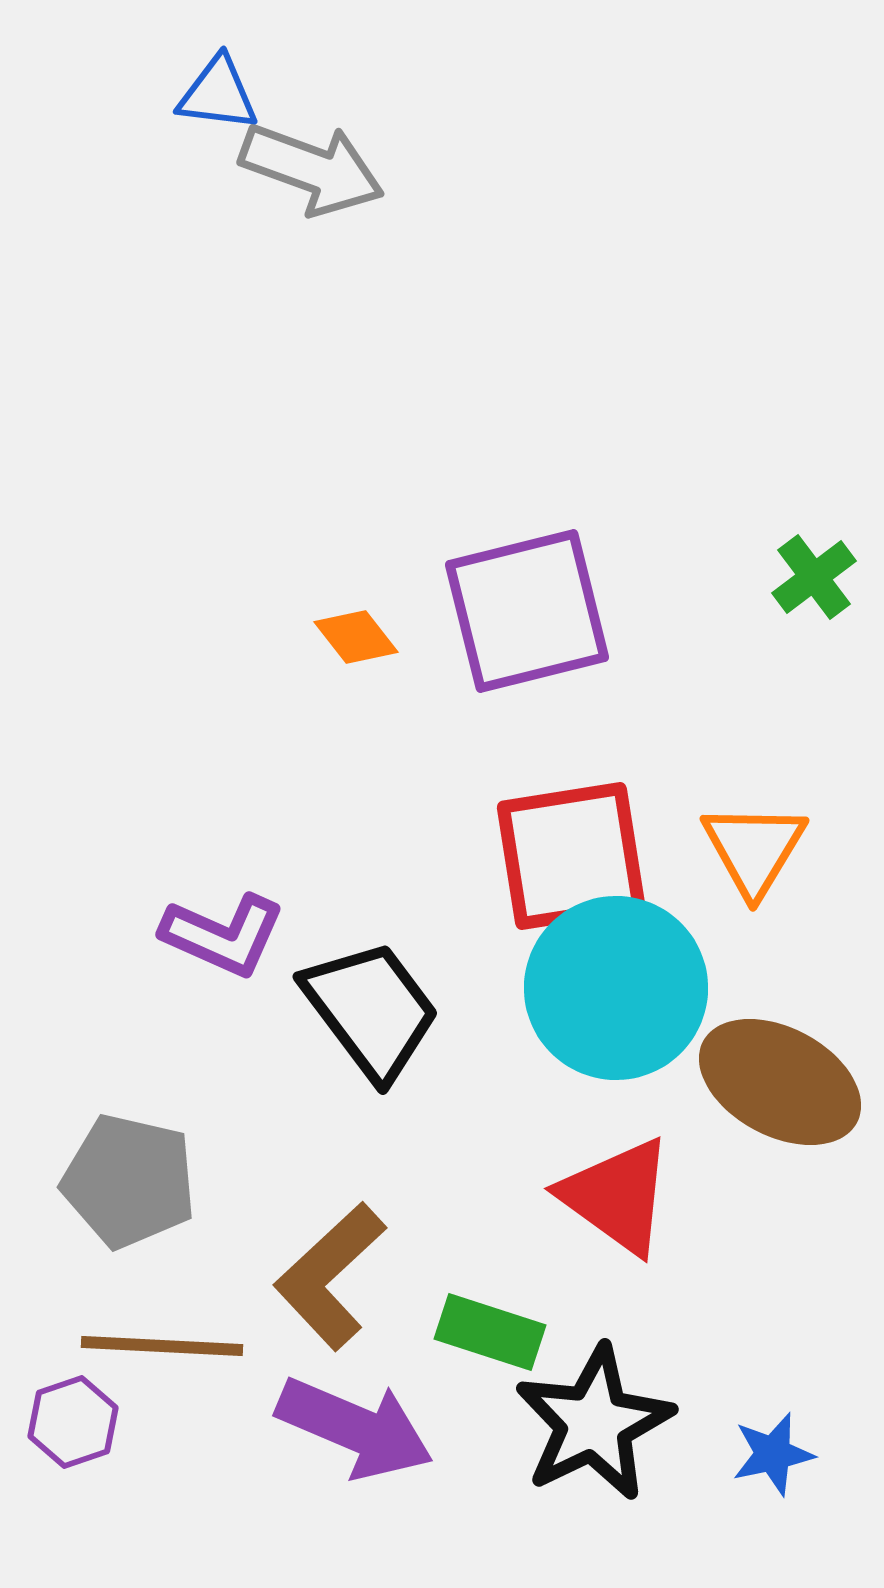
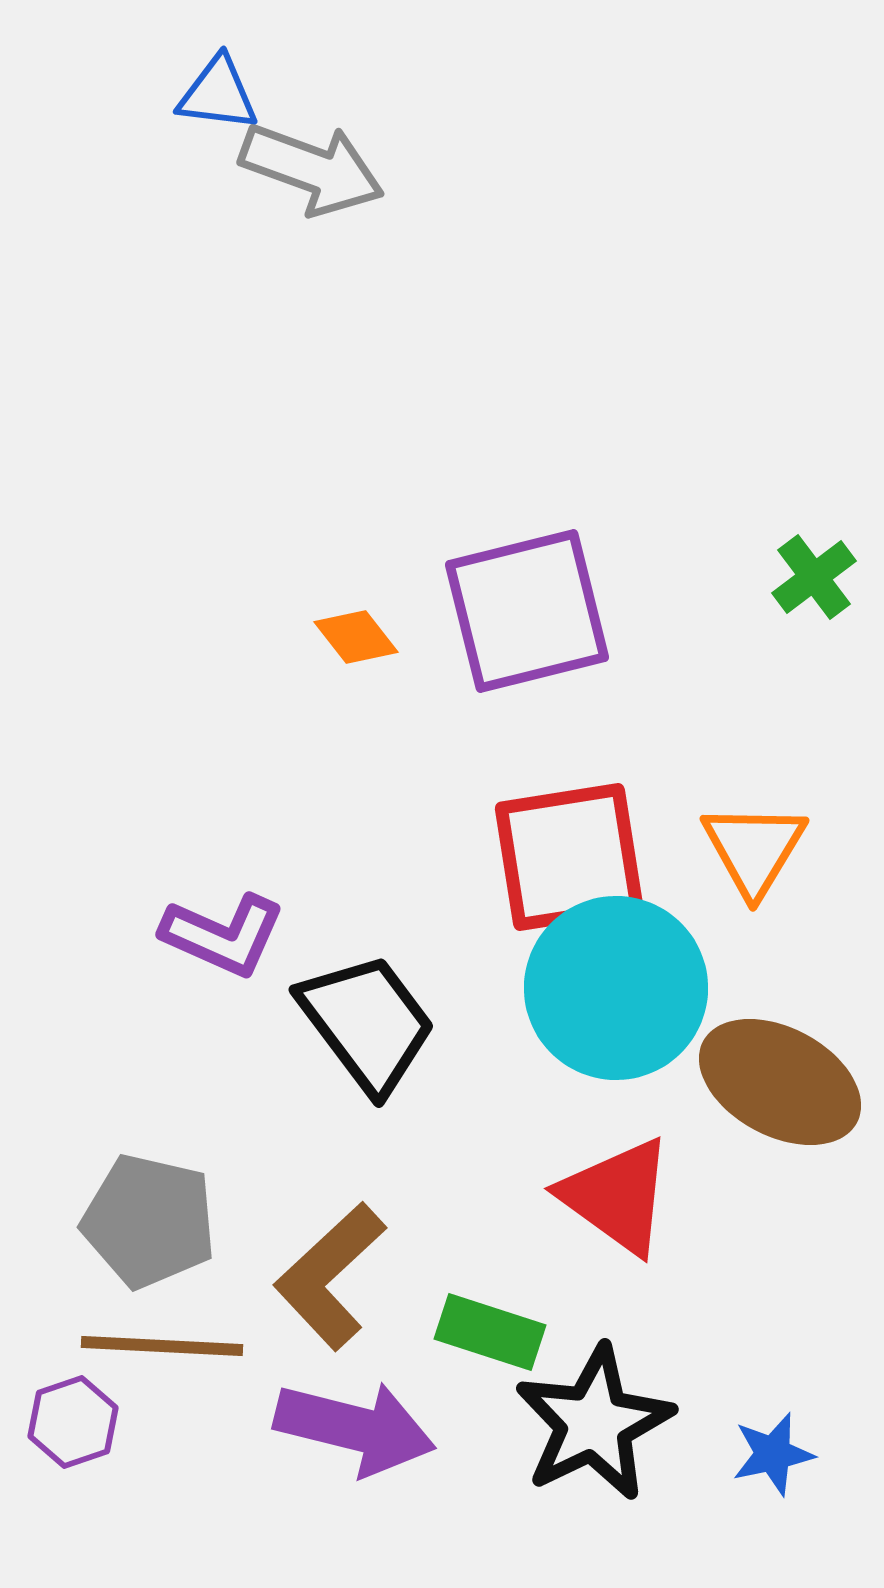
red square: moved 2 px left, 1 px down
black trapezoid: moved 4 px left, 13 px down
gray pentagon: moved 20 px right, 40 px down
purple arrow: rotated 9 degrees counterclockwise
